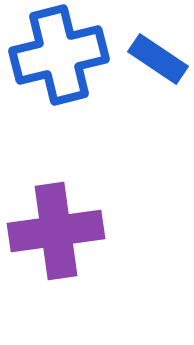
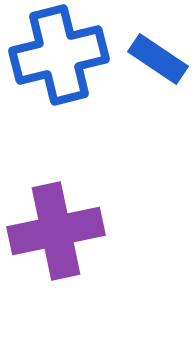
purple cross: rotated 4 degrees counterclockwise
